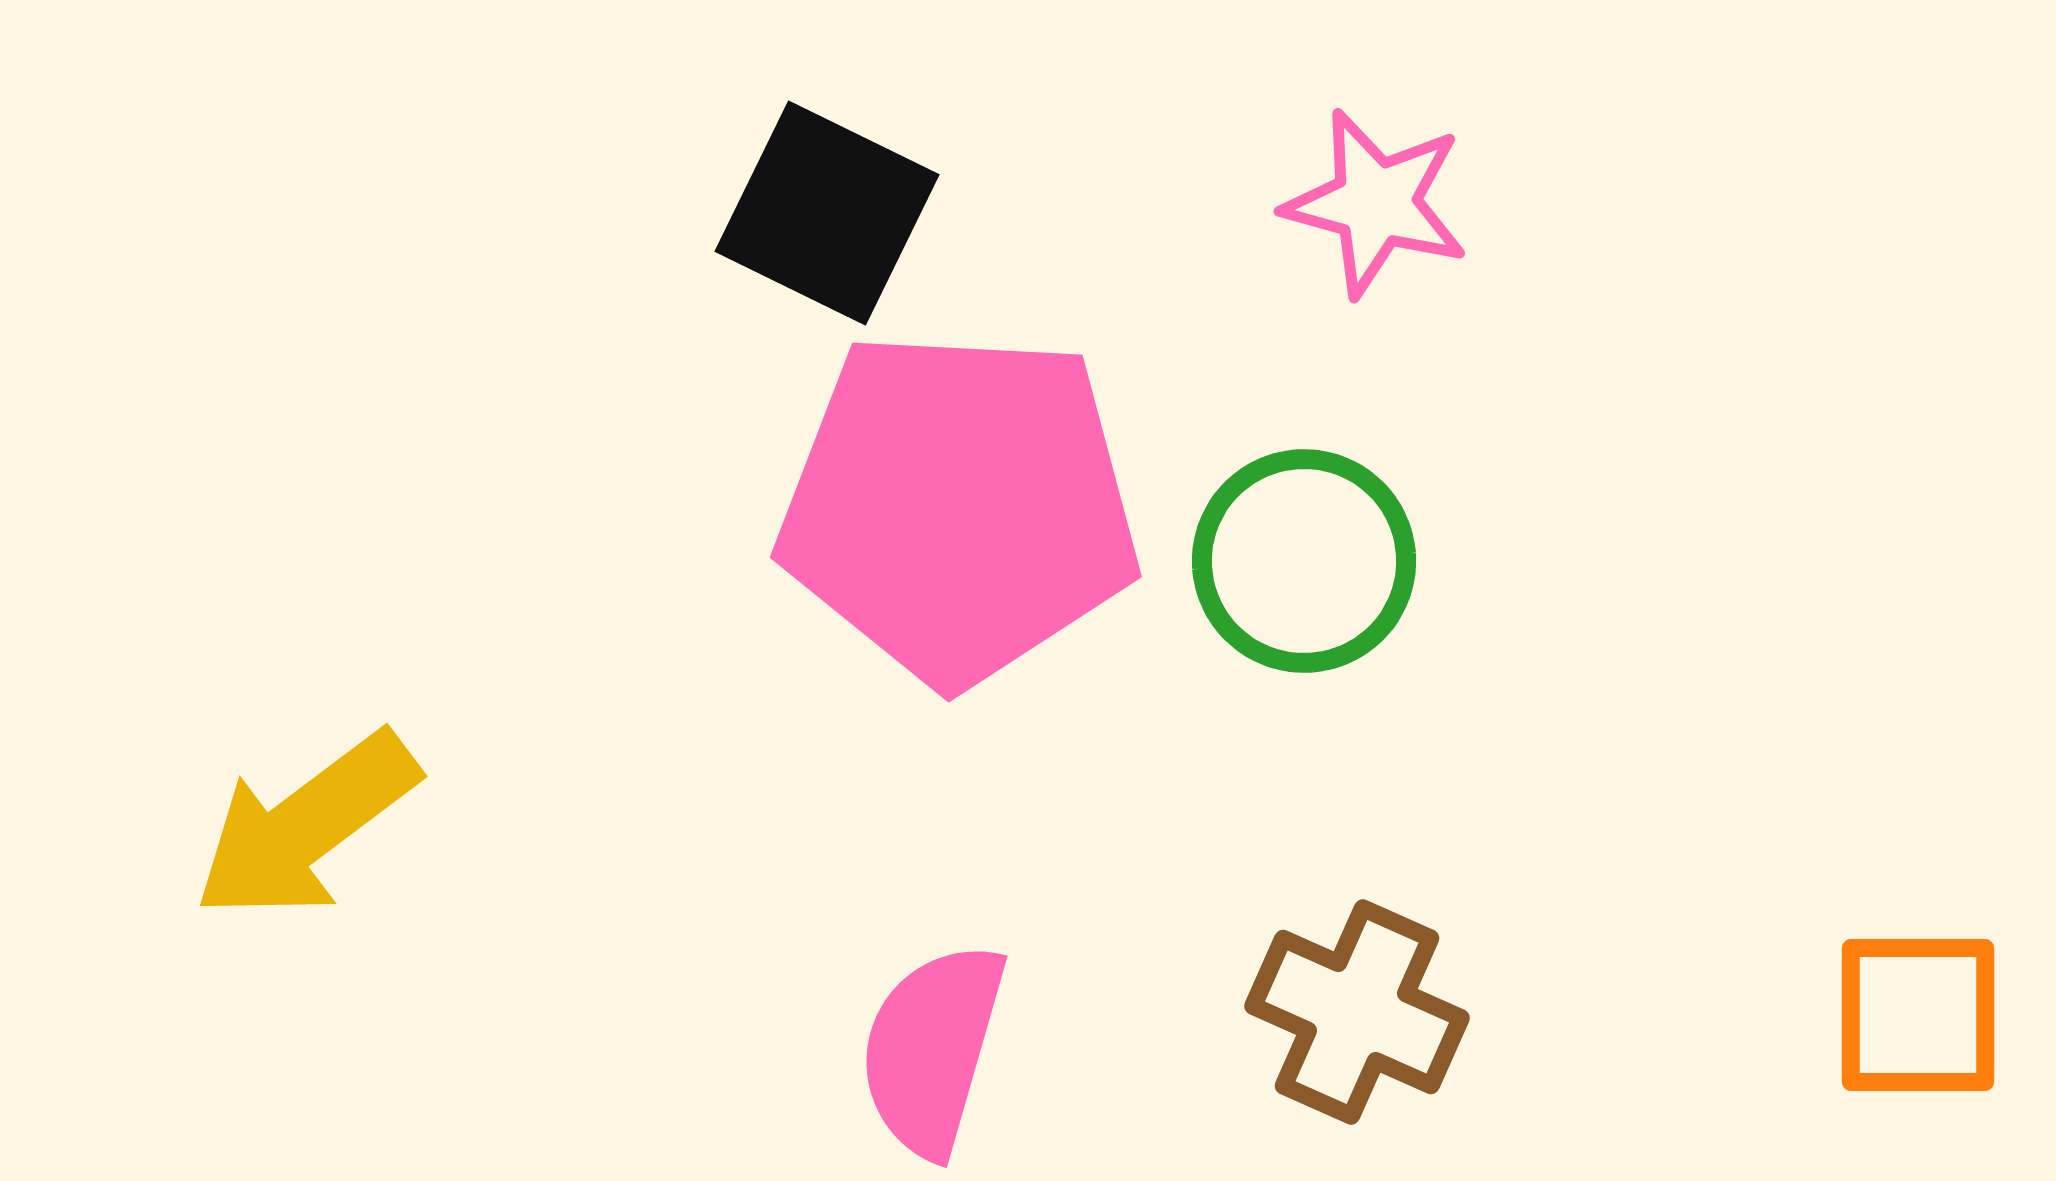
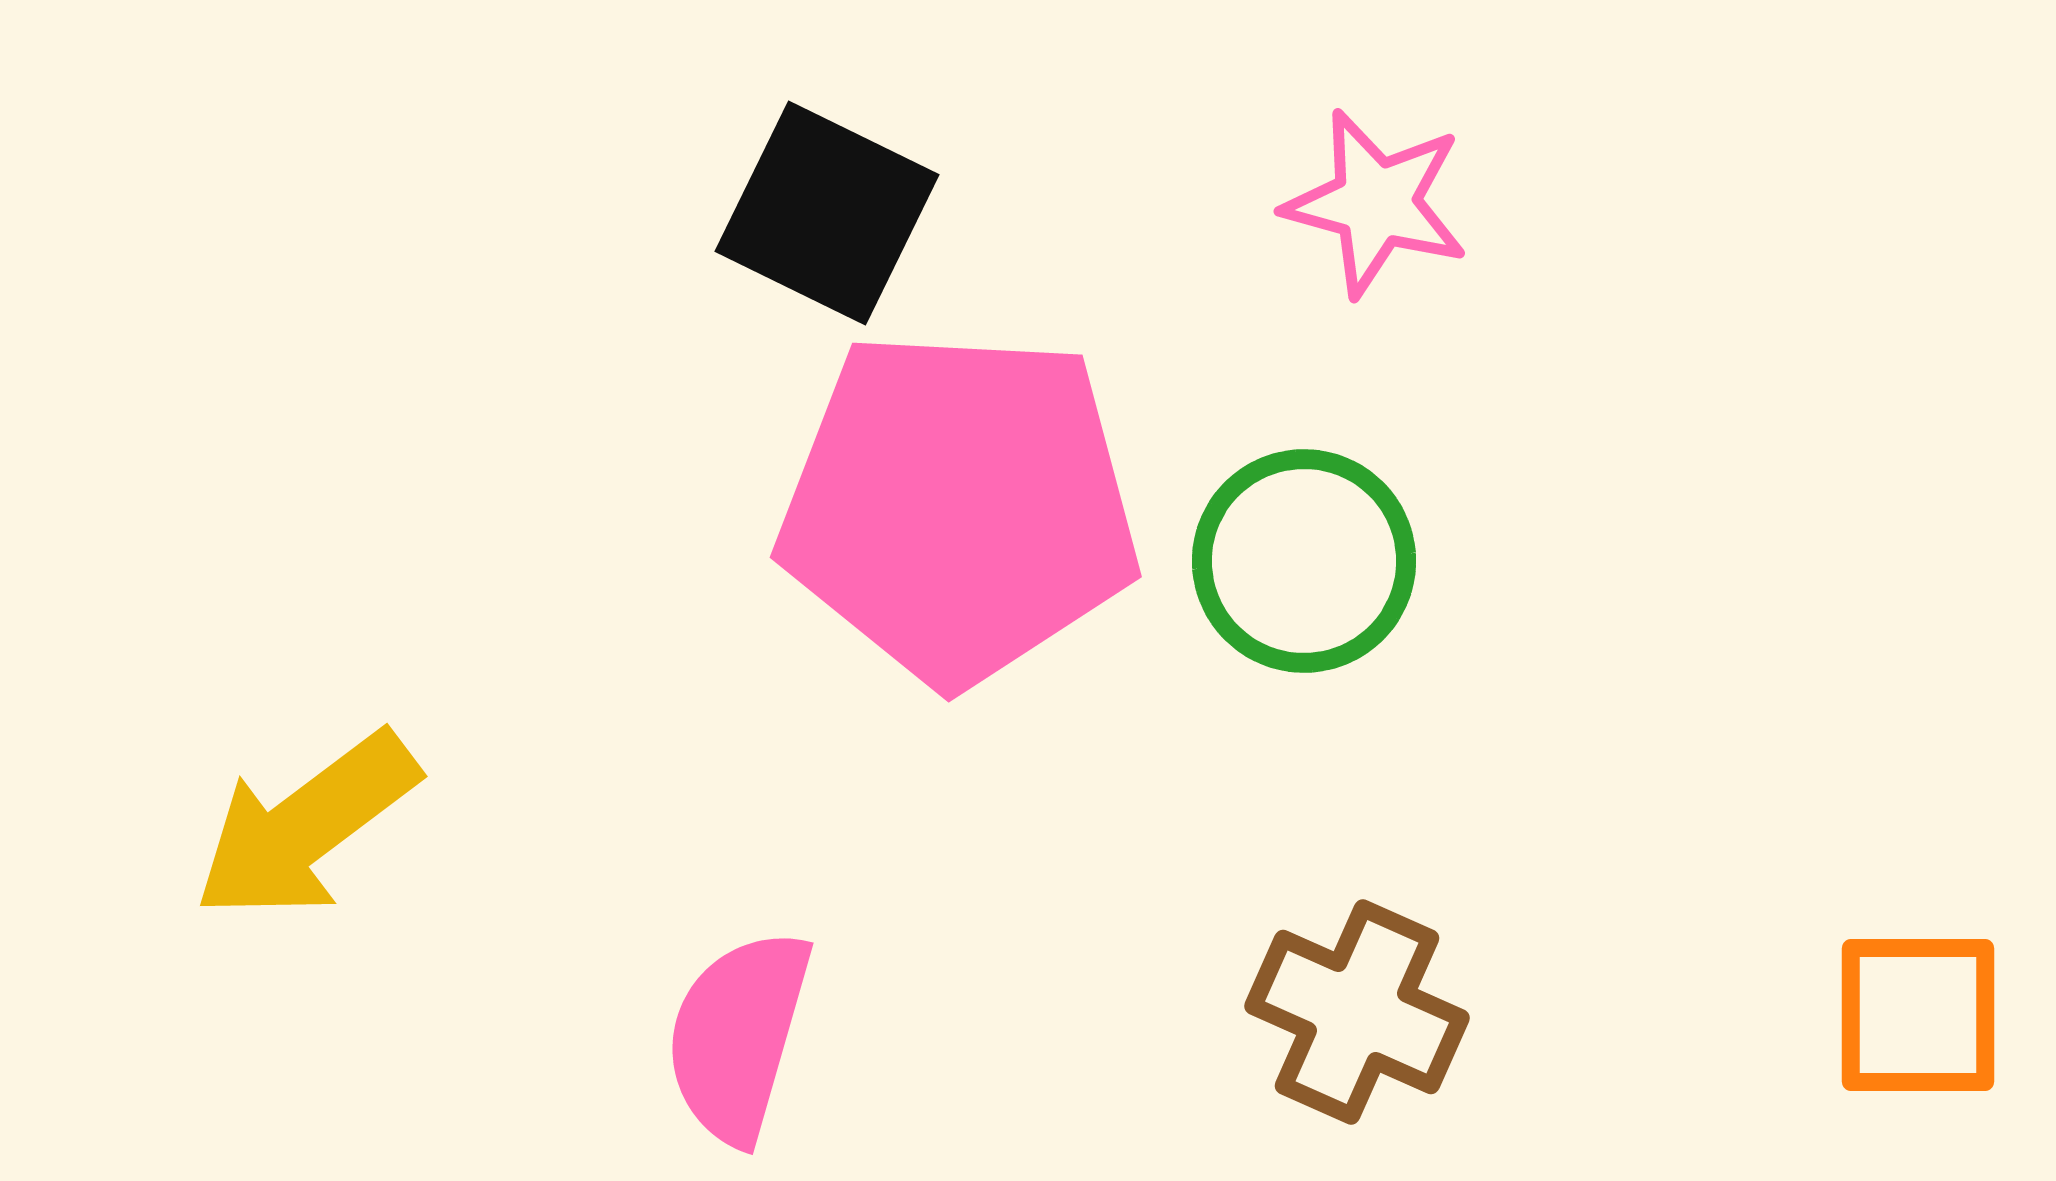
pink semicircle: moved 194 px left, 13 px up
